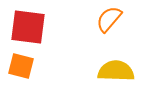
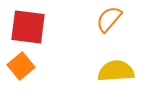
orange square: rotated 36 degrees clockwise
yellow semicircle: rotated 6 degrees counterclockwise
